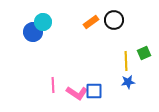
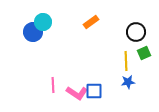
black circle: moved 22 px right, 12 px down
